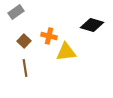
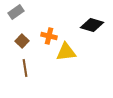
brown square: moved 2 px left
